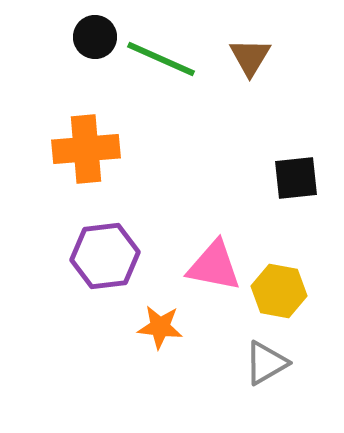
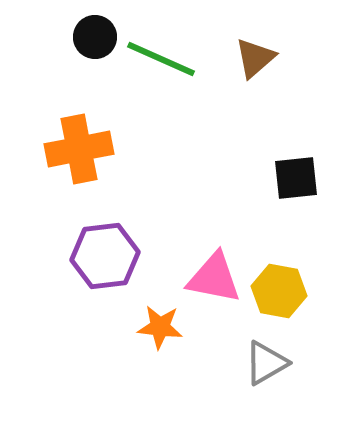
brown triangle: moved 5 px right, 1 px down; rotated 18 degrees clockwise
orange cross: moved 7 px left; rotated 6 degrees counterclockwise
pink triangle: moved 12 px down
